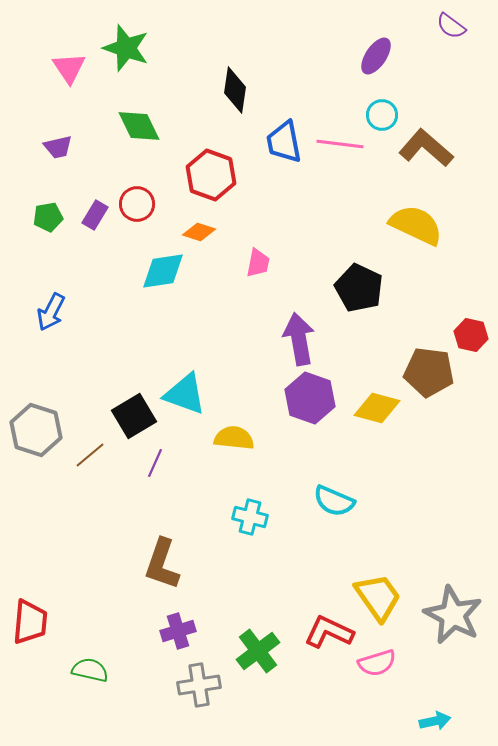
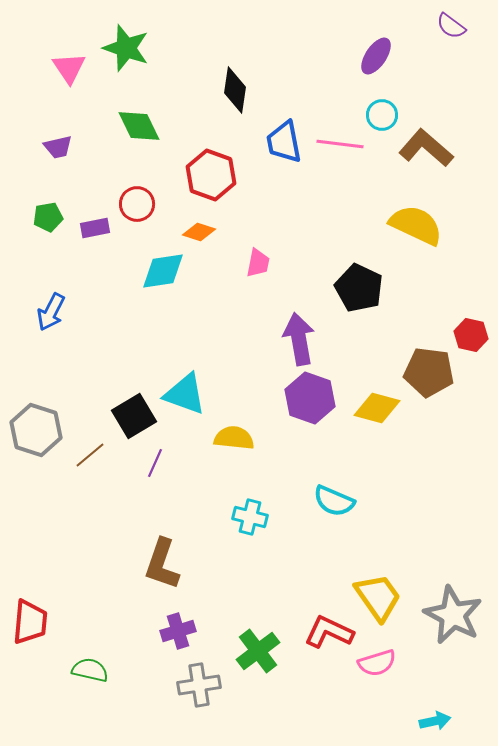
purple rectangle at (95, 215): moved 13 px down; rotated 48 degrees clockwise
